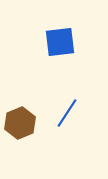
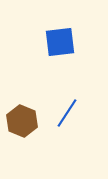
brown hexagon: moved 2 px right, 2 px up; rotated 16 degrees counterclockwise
